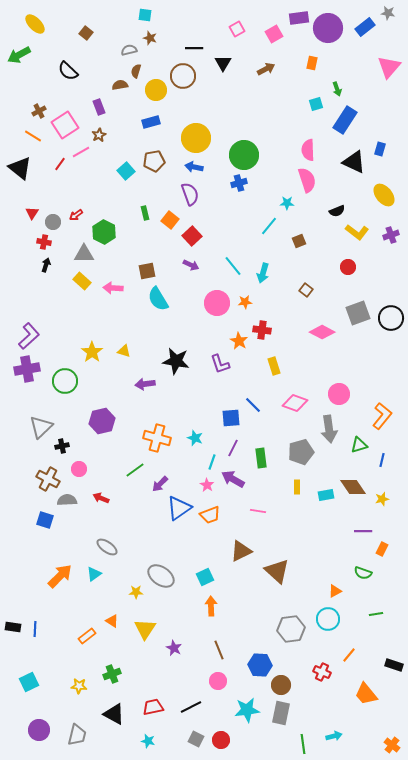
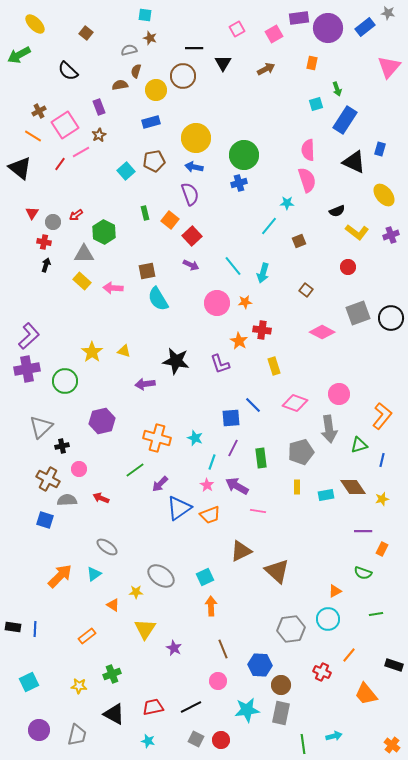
purple arrow at (233, 479): moved 4 px right, 7 px down
orange triangle at (112, 621): moved 1 px right, 16 px up
brown line at (219, 650): moved 4 px right, 1 px up
